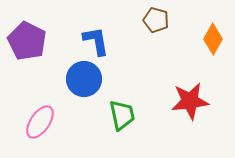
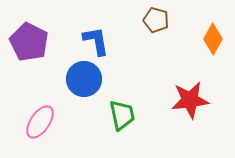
purple pentagon: moved 2 px right, 1 px down
red star: moved 1 px up
